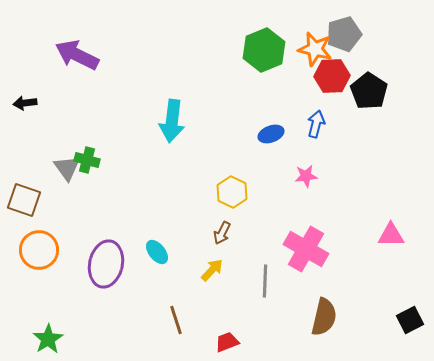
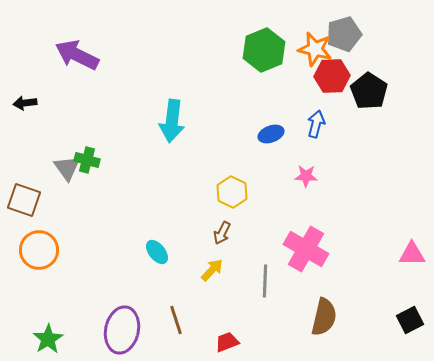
pink star: rotated 10 degrees clockwise
pink triangle: moved 21 px right, 19 px down
purple ellipse: moved 16 px right, 66 px down
